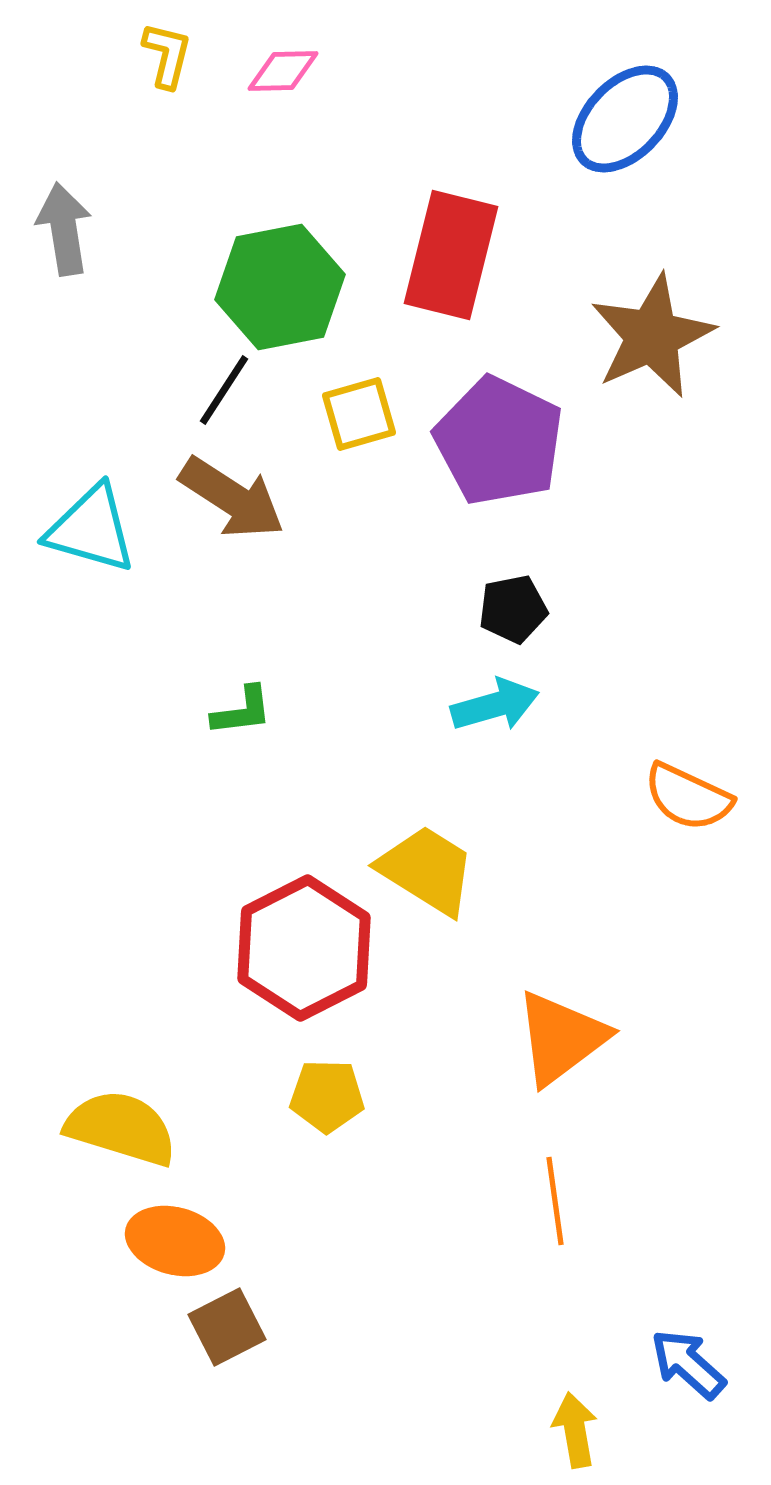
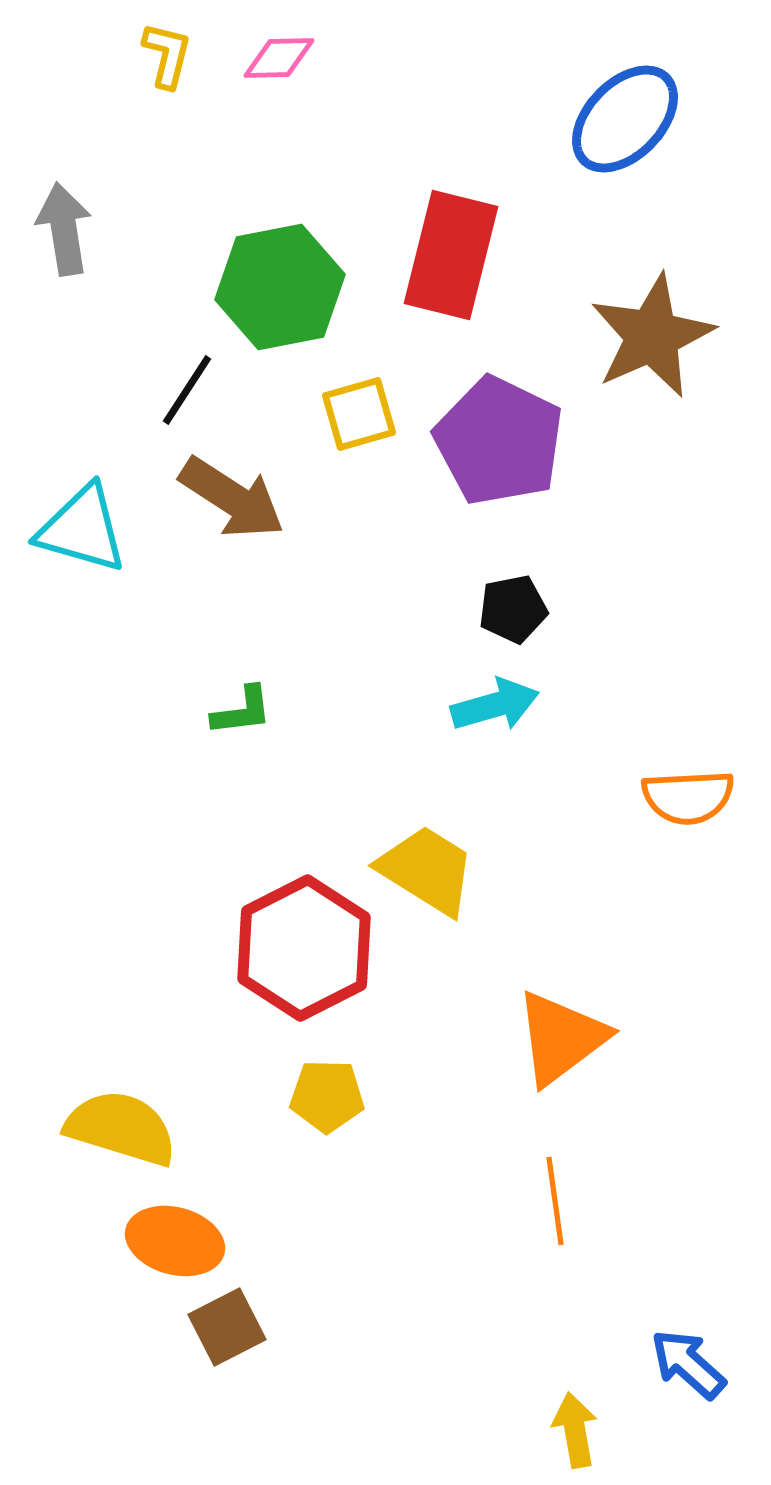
pink diamond: moved 4 px left, 13 px up
black line: moved 37 px left
cyan triangle: moved 9 px left
orange semicircle: rotated 28 degrees counterclockwise
